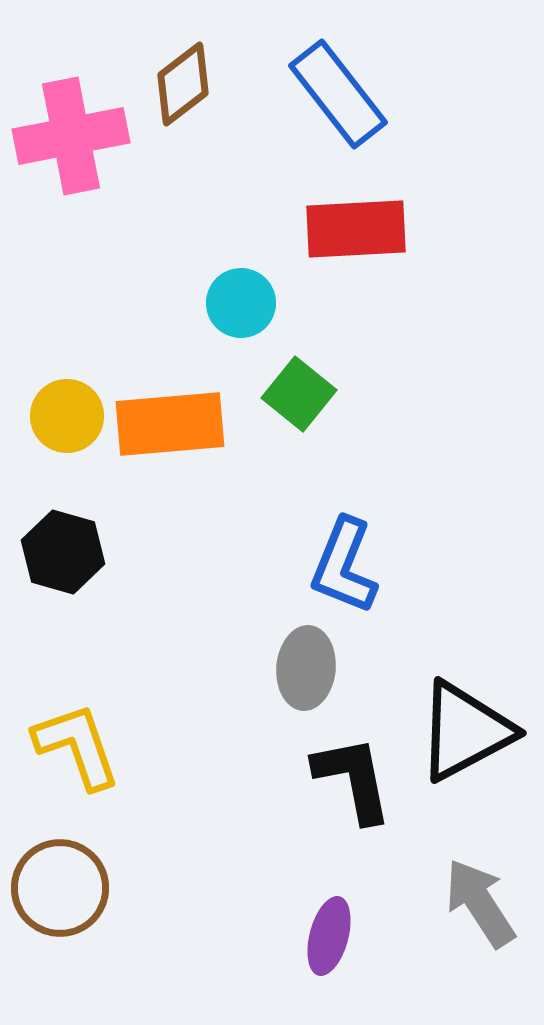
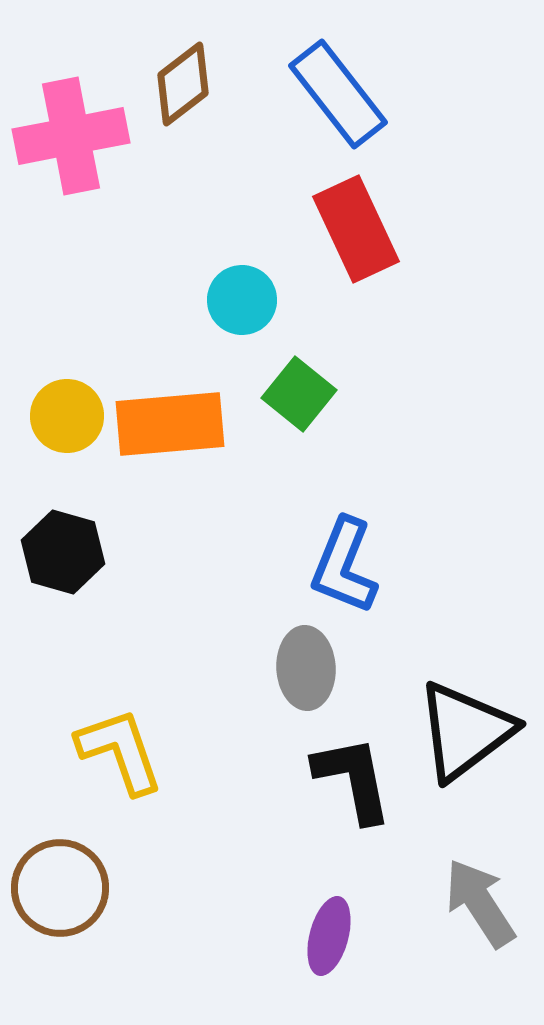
red rectangle: rotated 68 degrees clockwise
cyan circle: moved 1 px right, 3 px up
gray ellipse: rotated 8 degrees counterclockwise
black triangle: rotated 9 degrees counterclockwise
yellow L-shape: moved 43 px right, 5 px down
